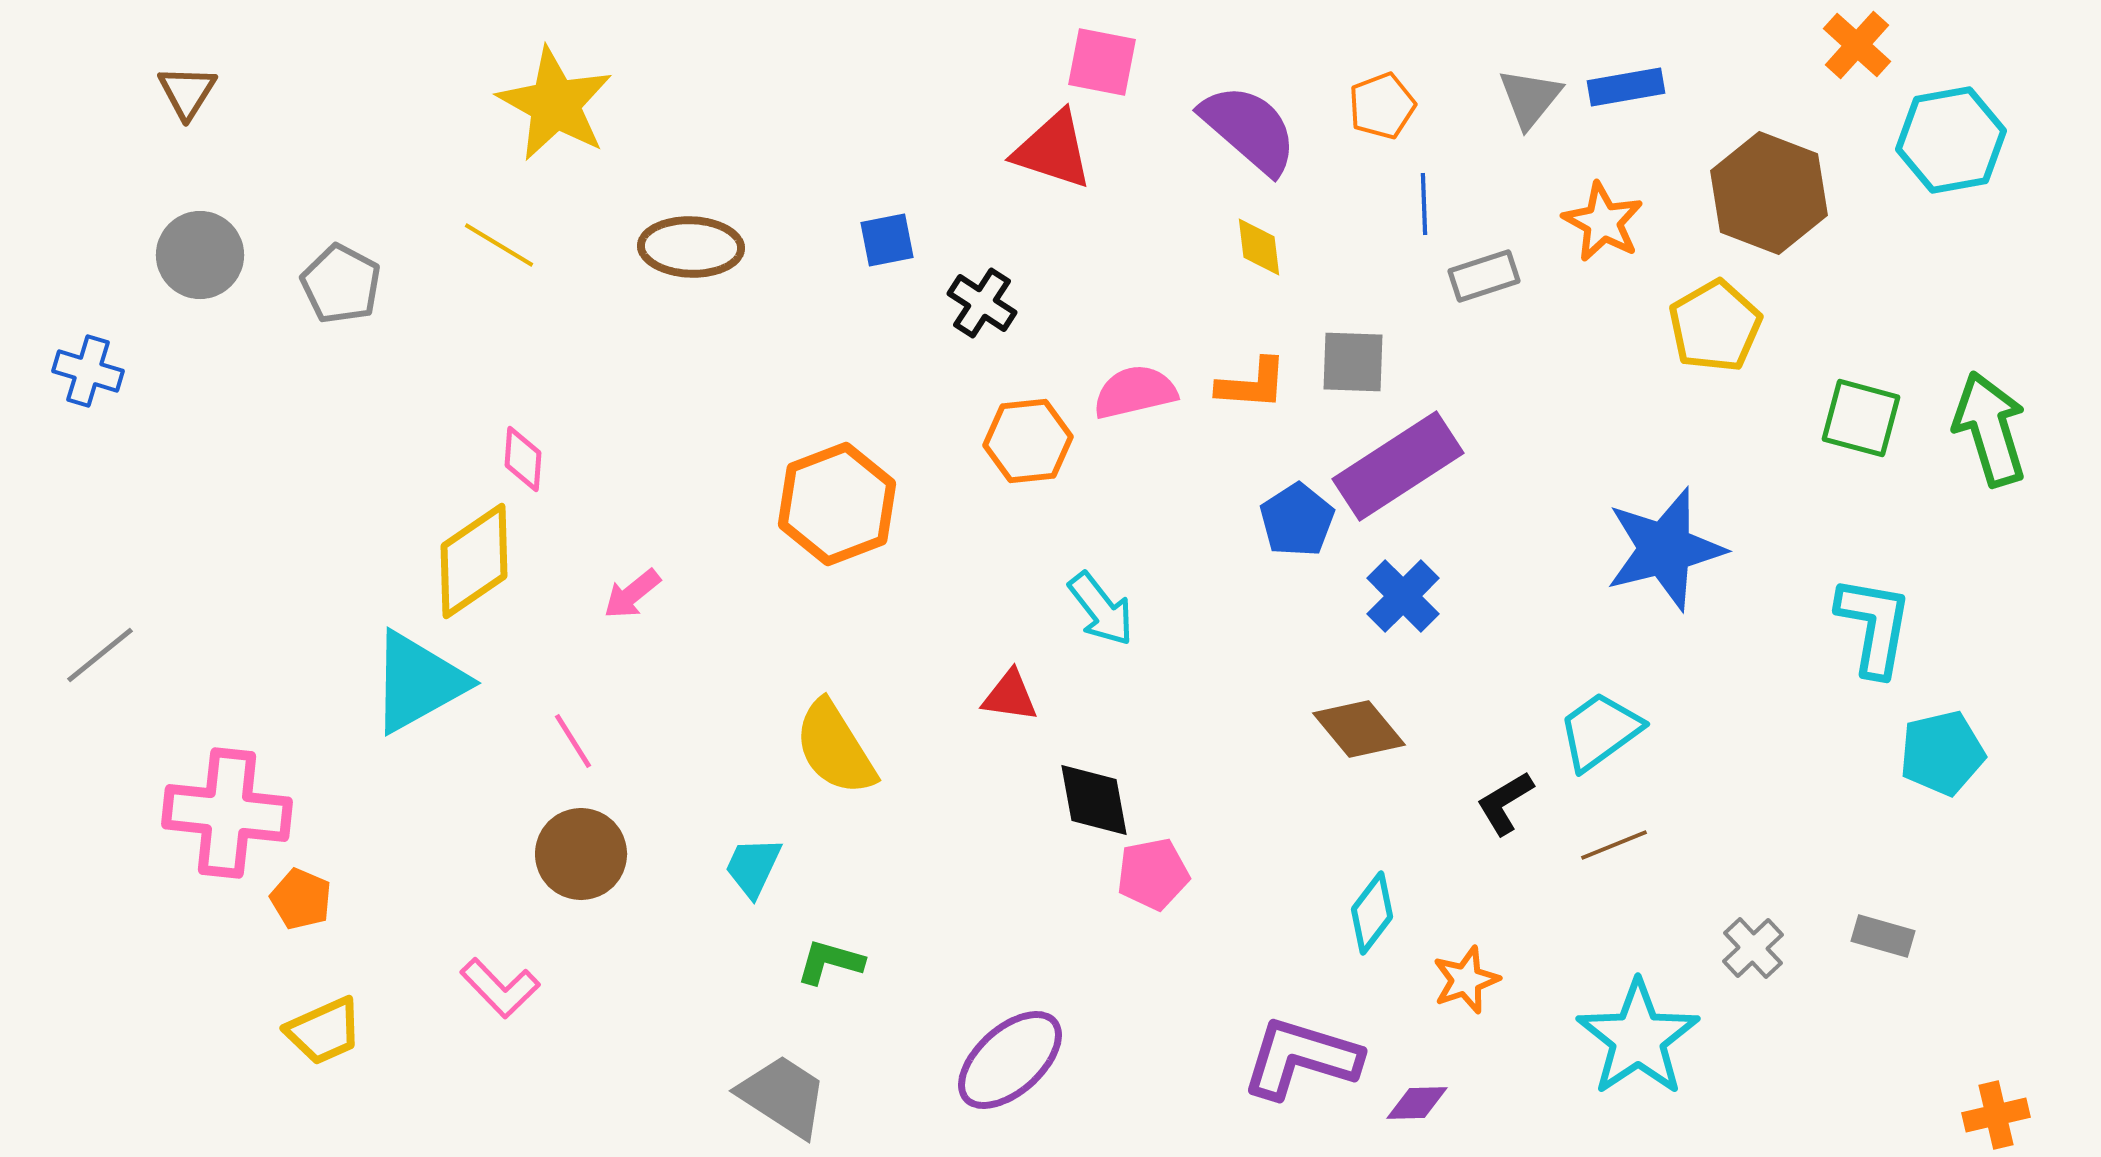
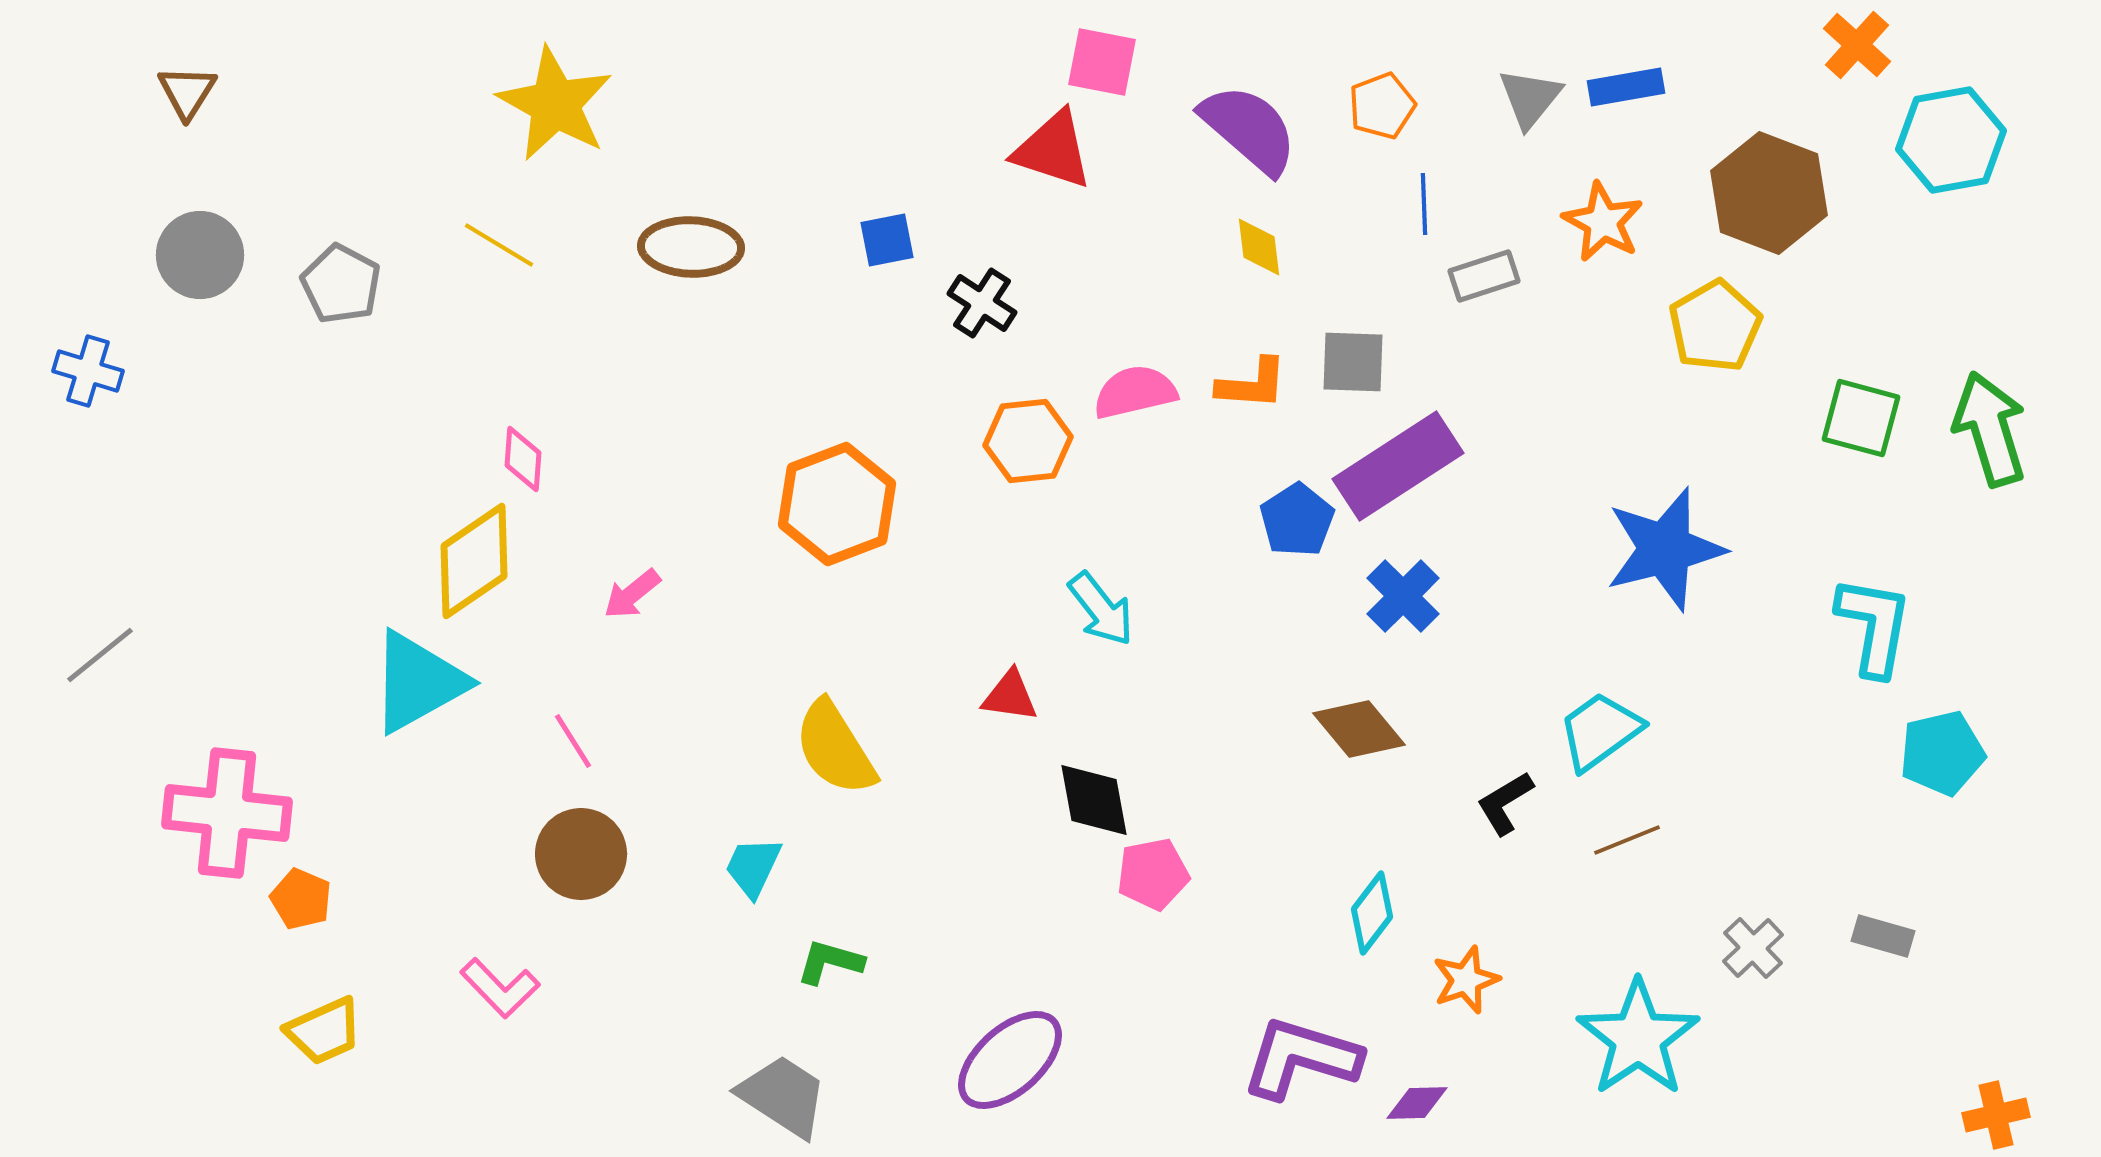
brown line at (1614, 845): moved 13 px right, 5 px up
